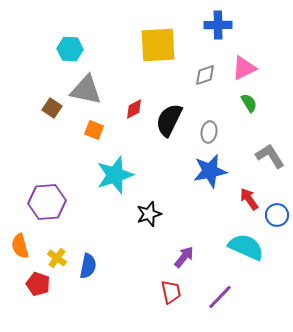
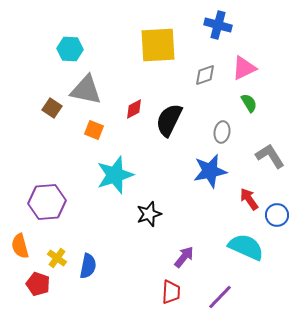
blue cross: rotated 16 degrees clockwise
gray ellipse: moved 13 px right
red trapezoid: rotated 15 degrees clockwise
